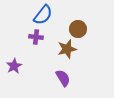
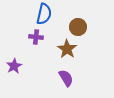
blue semicircle: moved 1 px right, 1 px up; rotated 25 degrees counterclockwise
brown circle: moved 2 px up
brown star: rotated 24 degrees counterclockwise
purple semicircle: moved 3 px right
